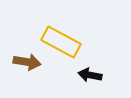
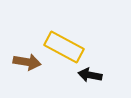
yellow rectangle: moved 3 px right, 5 px down
